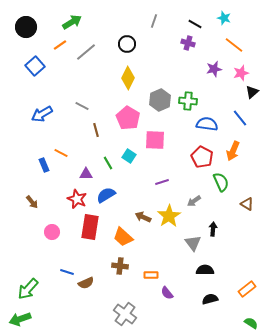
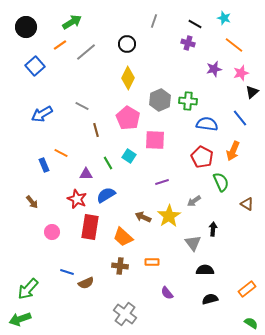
orange rectangle at (151, 275): moved 1 px right, 13 px up
